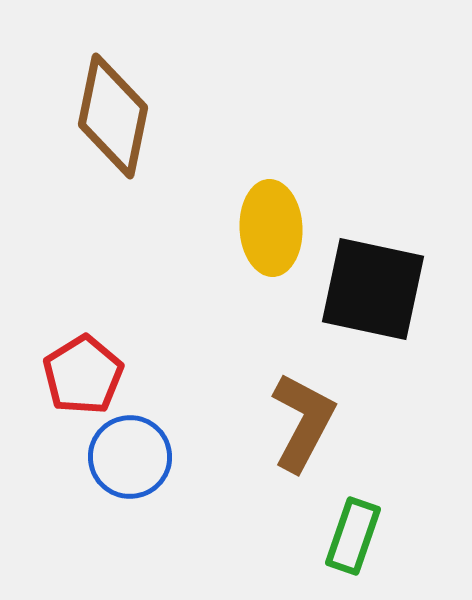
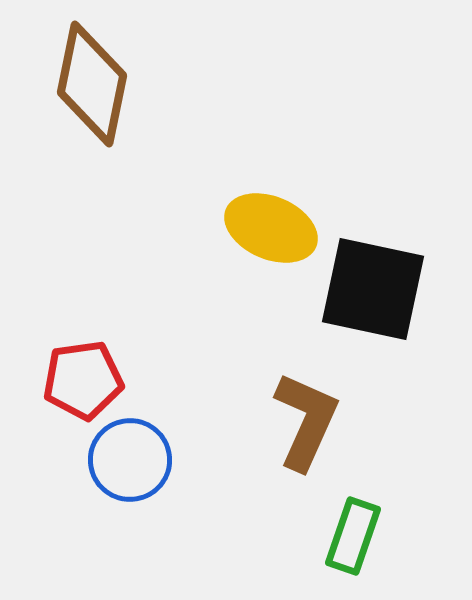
brown diamond: moved 21 px left, 32 px up
yellow ellipse: rotated 64 degrees counterclockwise
red pentagon: moved 5 px down; rotated 24 degrees clockwise
brown L-shape: moved 3 px right, 1 px up; rotated 4 degrees counterclockwise
blue circle: moved 3 px down
